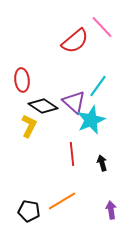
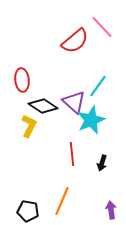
black arrow: rotated 147 degrees counterclockwise
orange line: rotated 36 degrees counterclockwise
black pentagon: moved 1 px left
